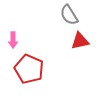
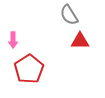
red triangle: rotated 12 degrees clockwise
red pentagon: rotated 16 degrees clockwise
